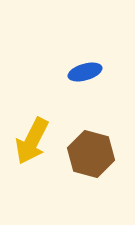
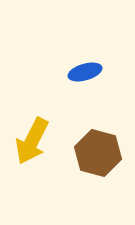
brown hexagon: moved 7 px right, 1 px up
